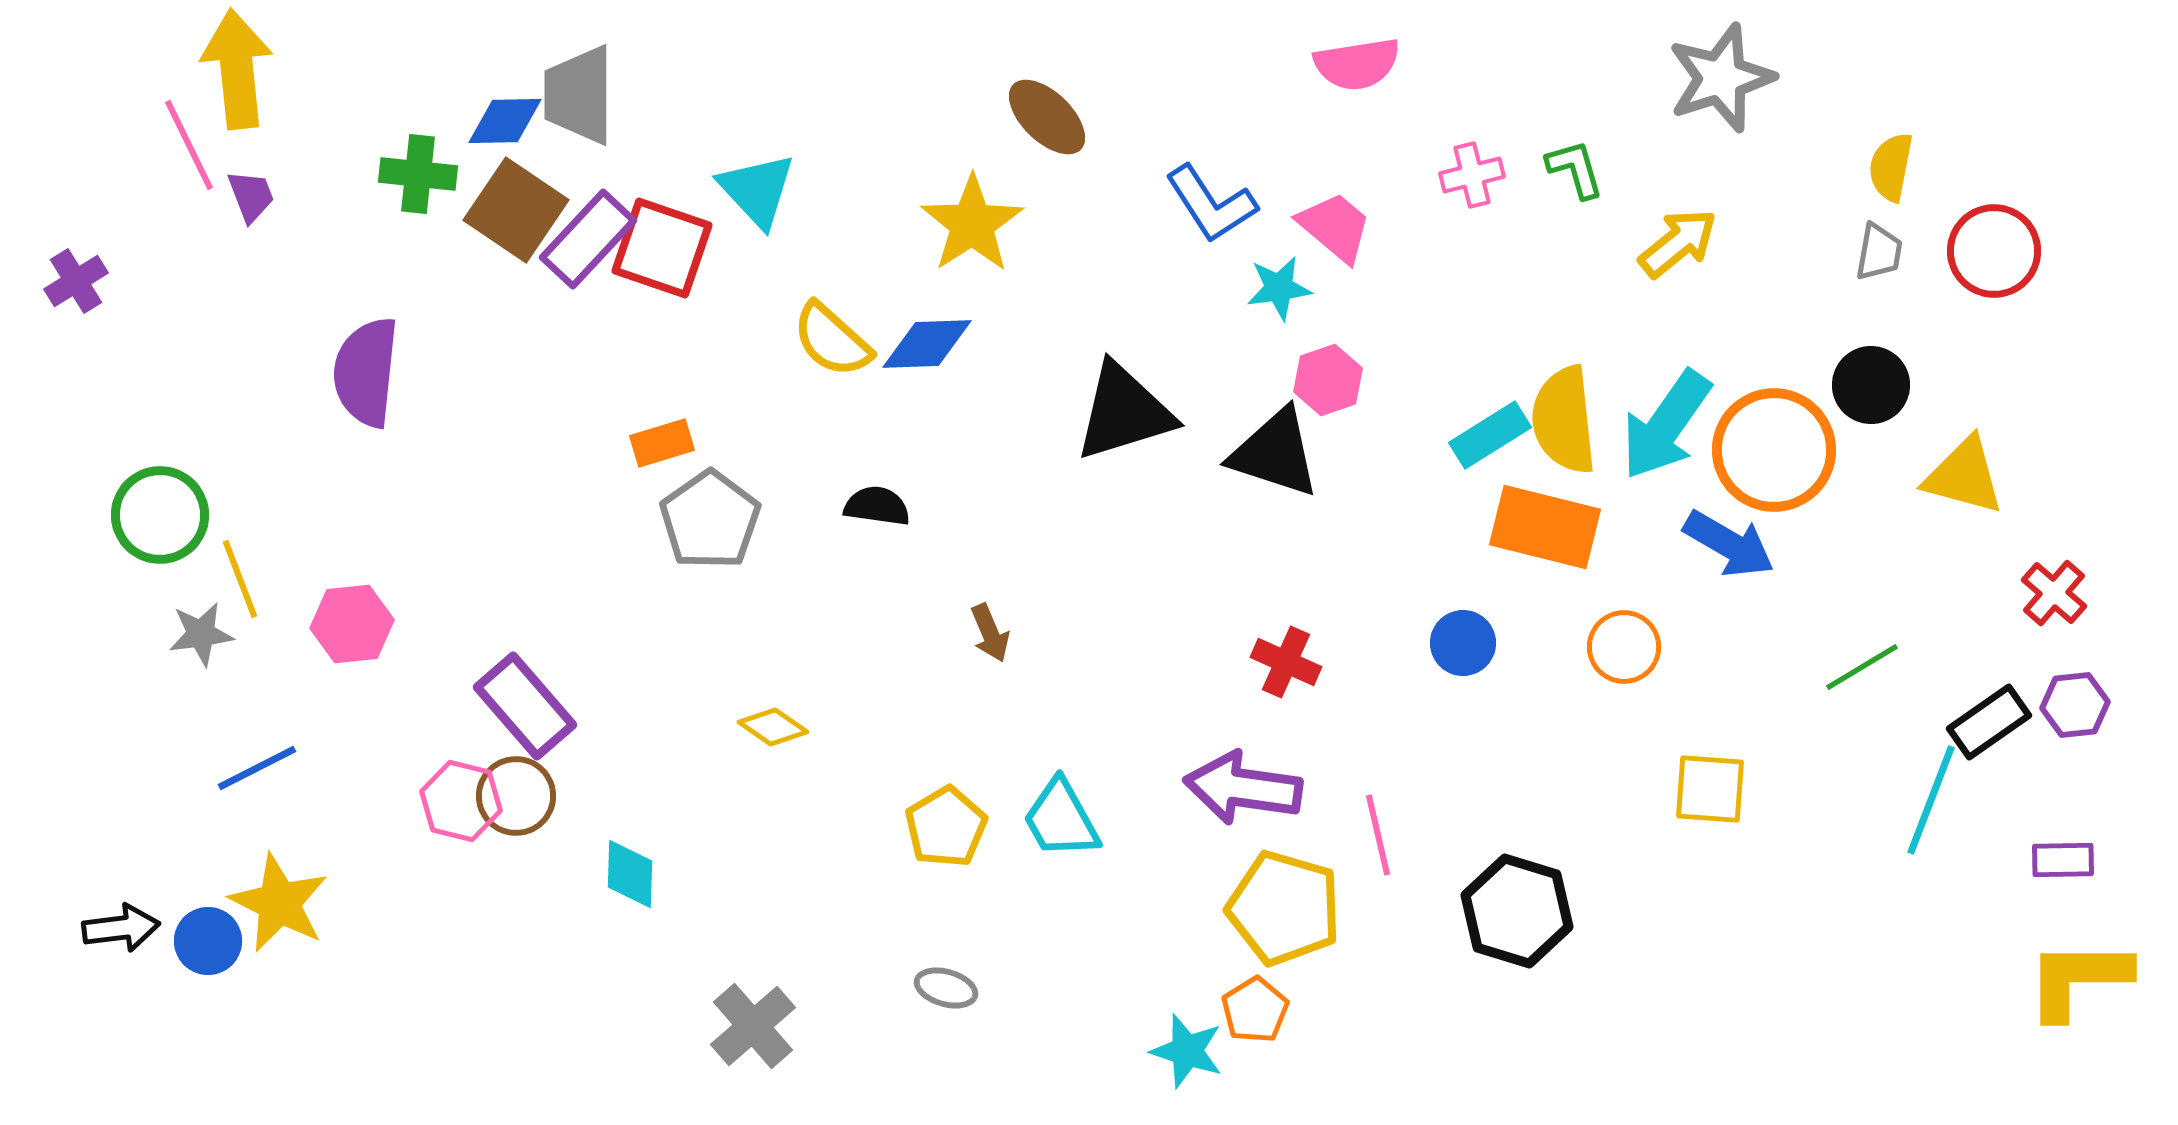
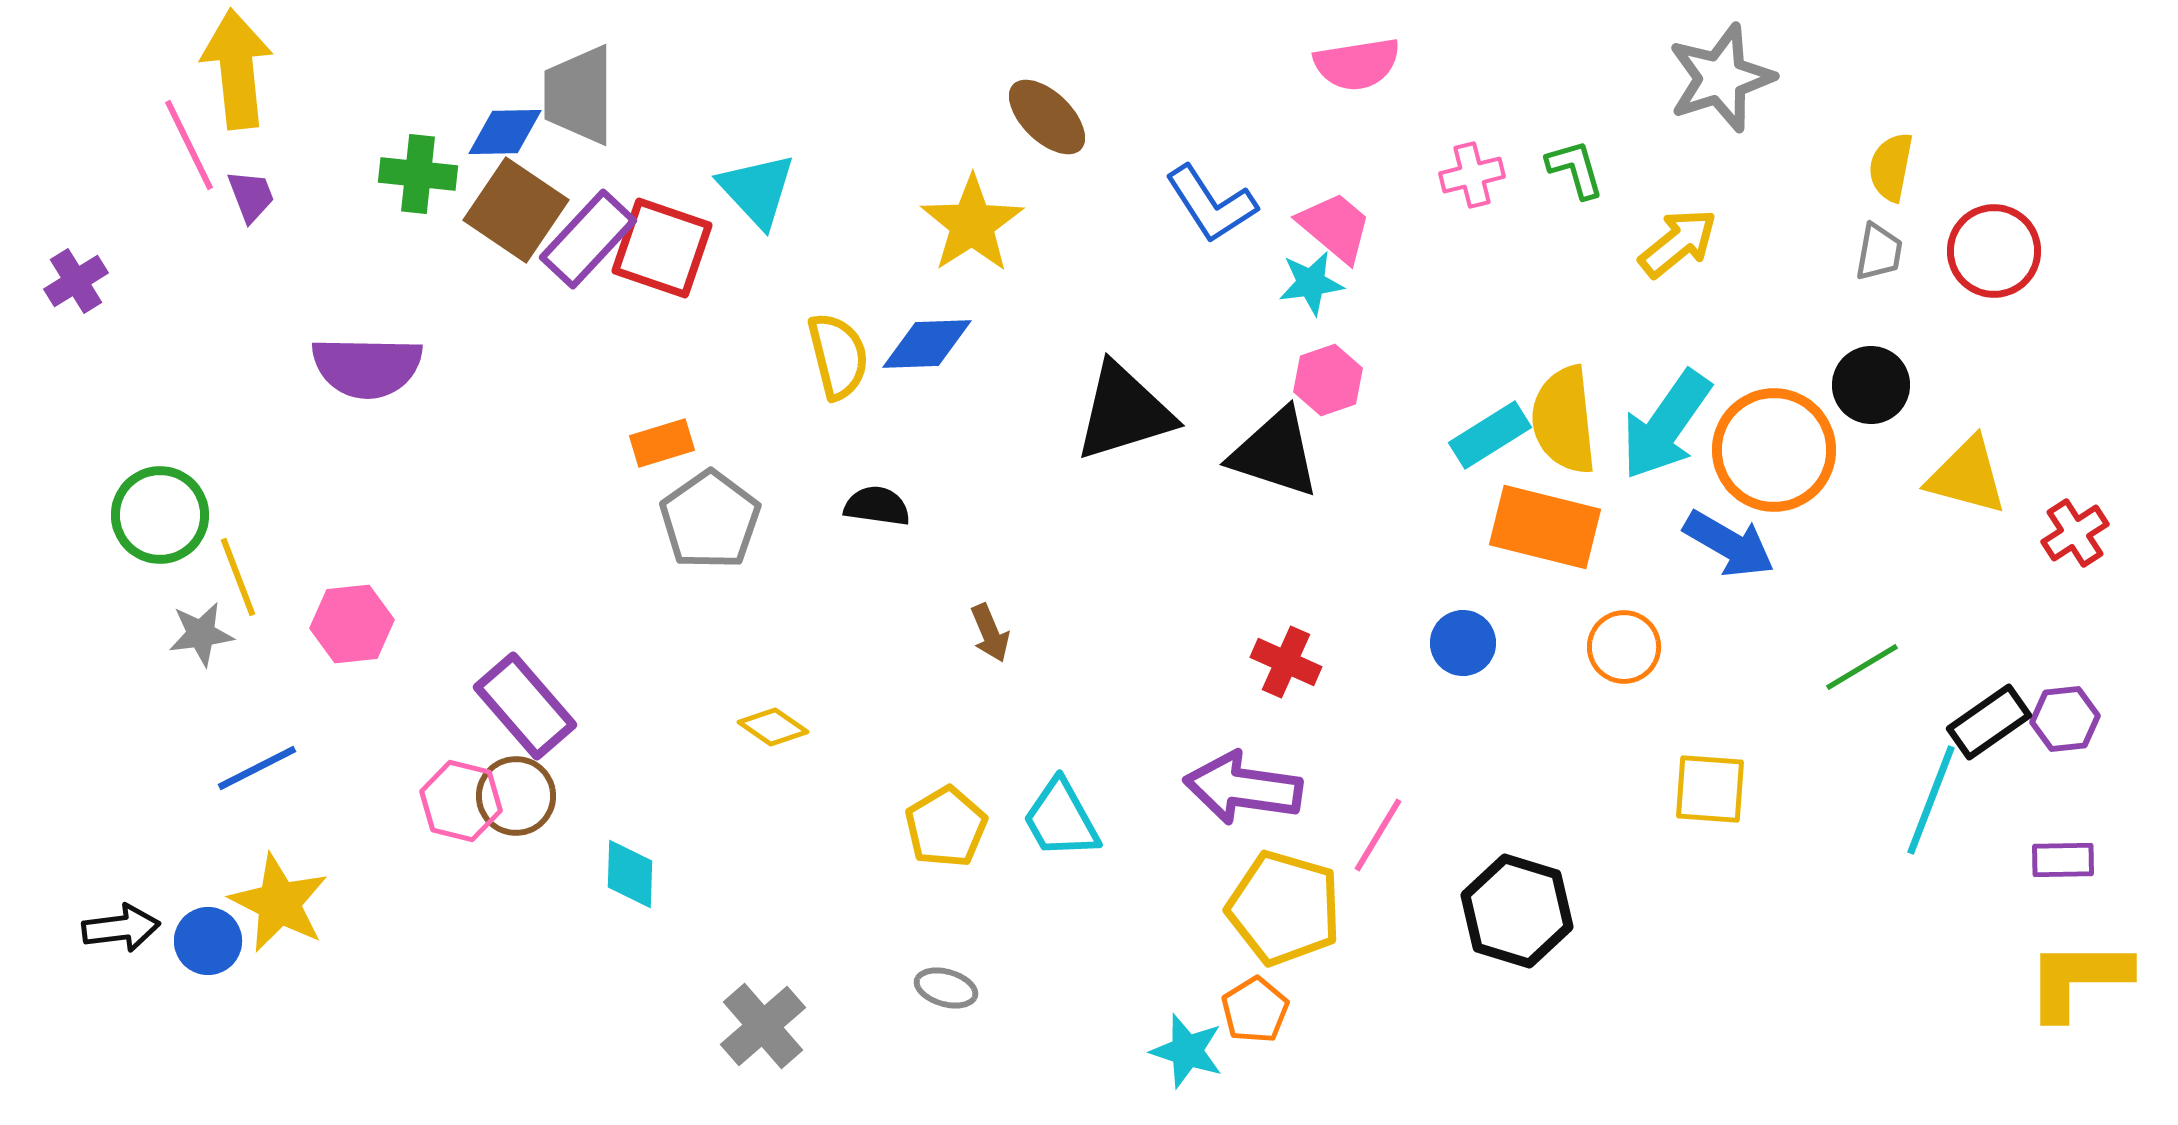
blue diamond at (505, 121): moved 11 px down
cyan star at (1279, 288): moved 32 px right, 5 px up
yellow semicircle at (832, 340): moved 6 px right, 16 px down; rotated 146 degrees counterclockwise
purple semicircle at (366, 372): moved 1 px right, 5 px up; rotated 95 degrees counterclockwise
yellow triangle at (1964, 476): moved 3 px right
yellow line at (240, 579): moved 2 px left, 2 px up
red cross at (2054, 593): moved 21 px right, 60 px up; rotated 16 degrees clockwise
purple hexagon at (2075, 705): moved 10 px left, 14 px down
pink line at (1378, 835): rotated 44 degrees clockwise
gray cross at (753, 1026): moved 10 px right
